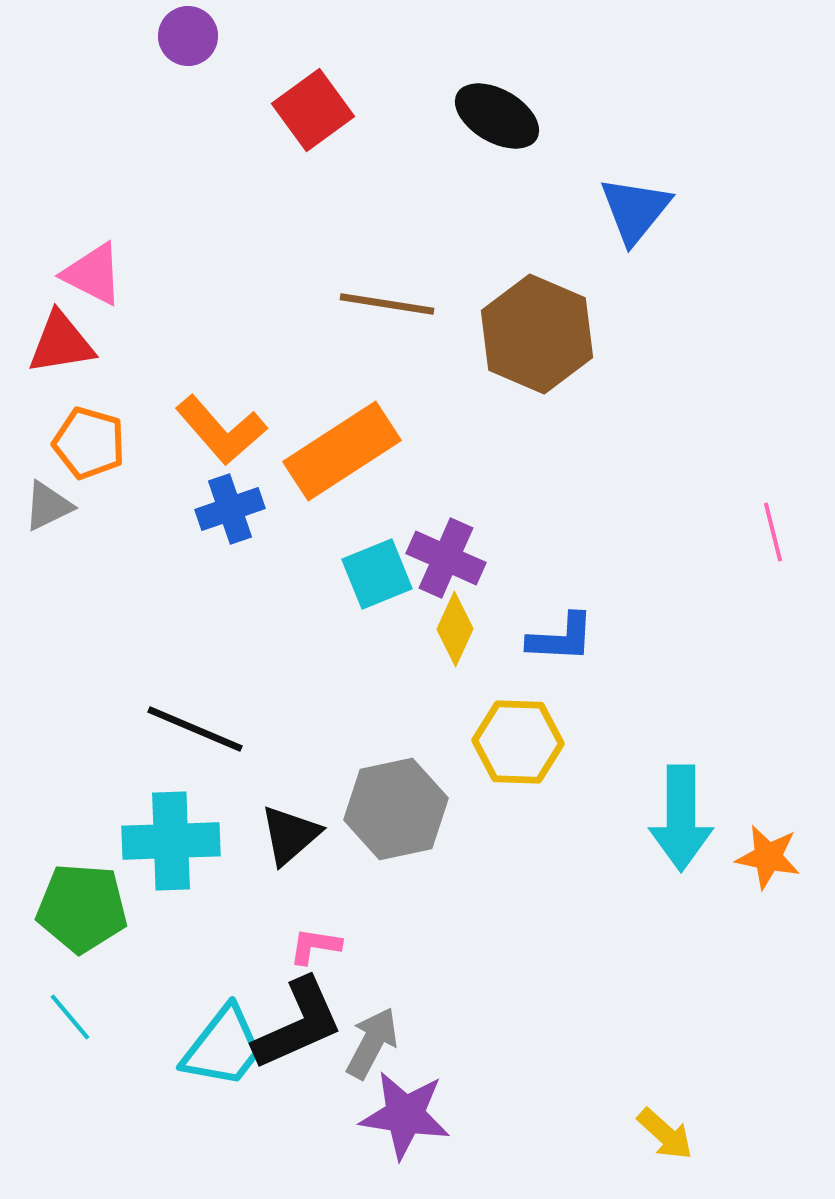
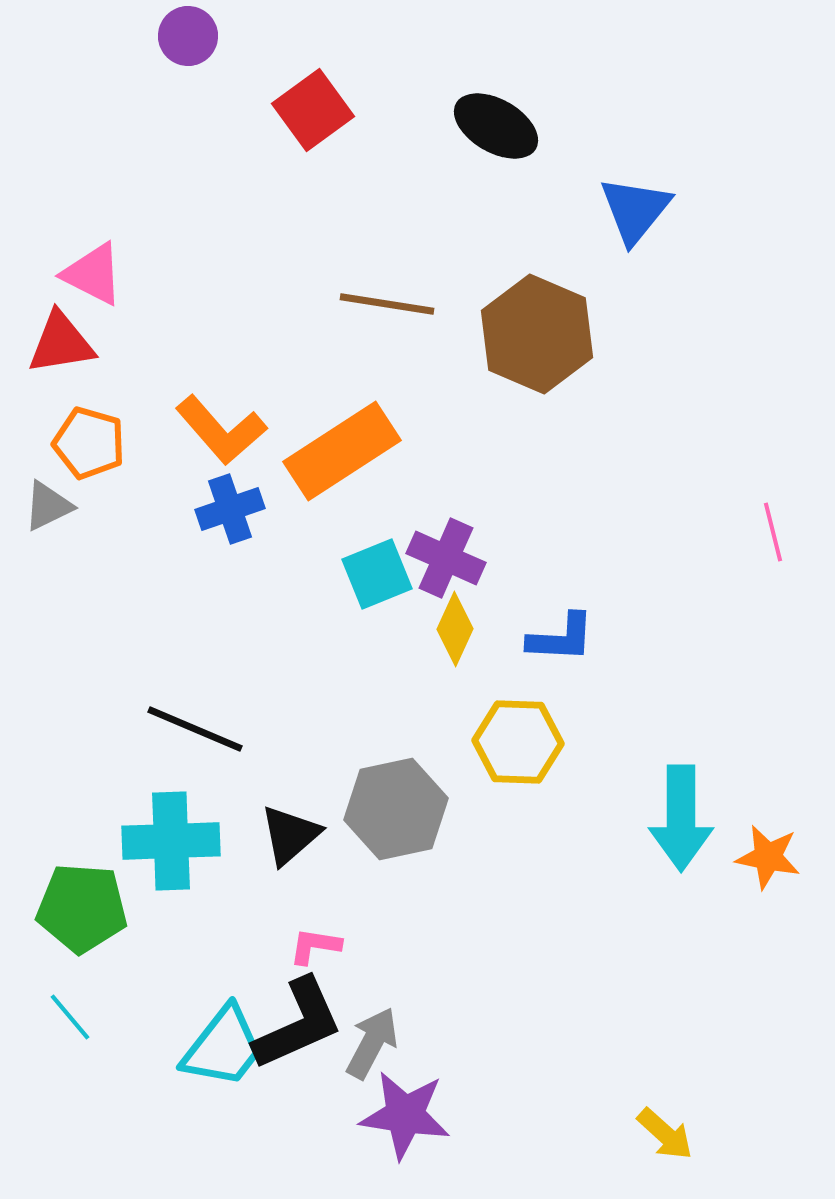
black ellipse: moved 1 px left, 10 px down
